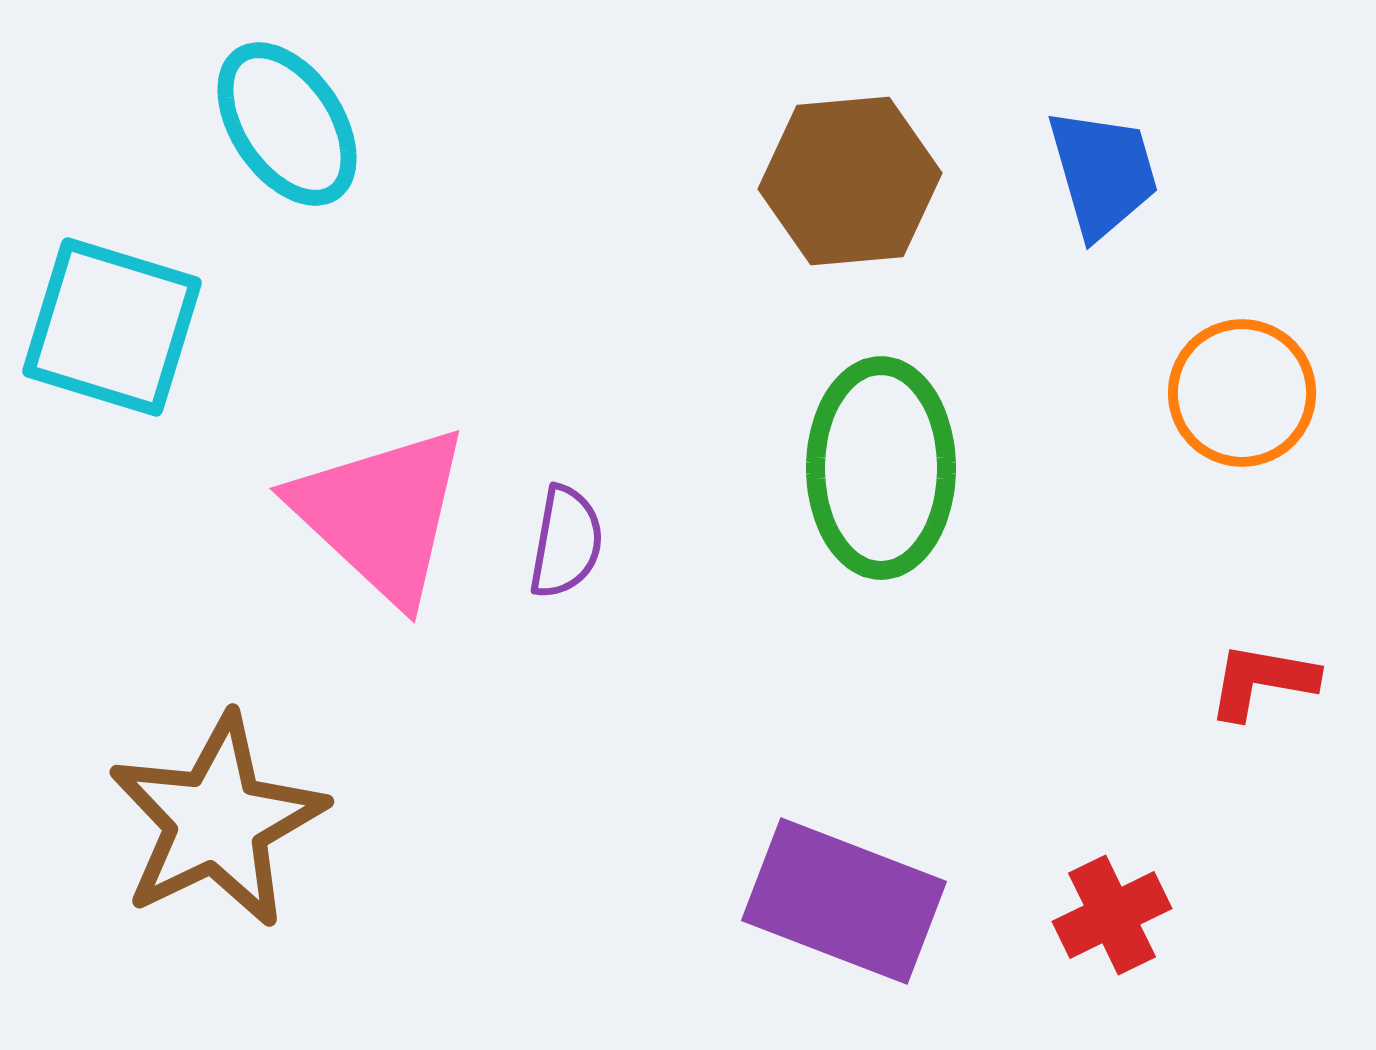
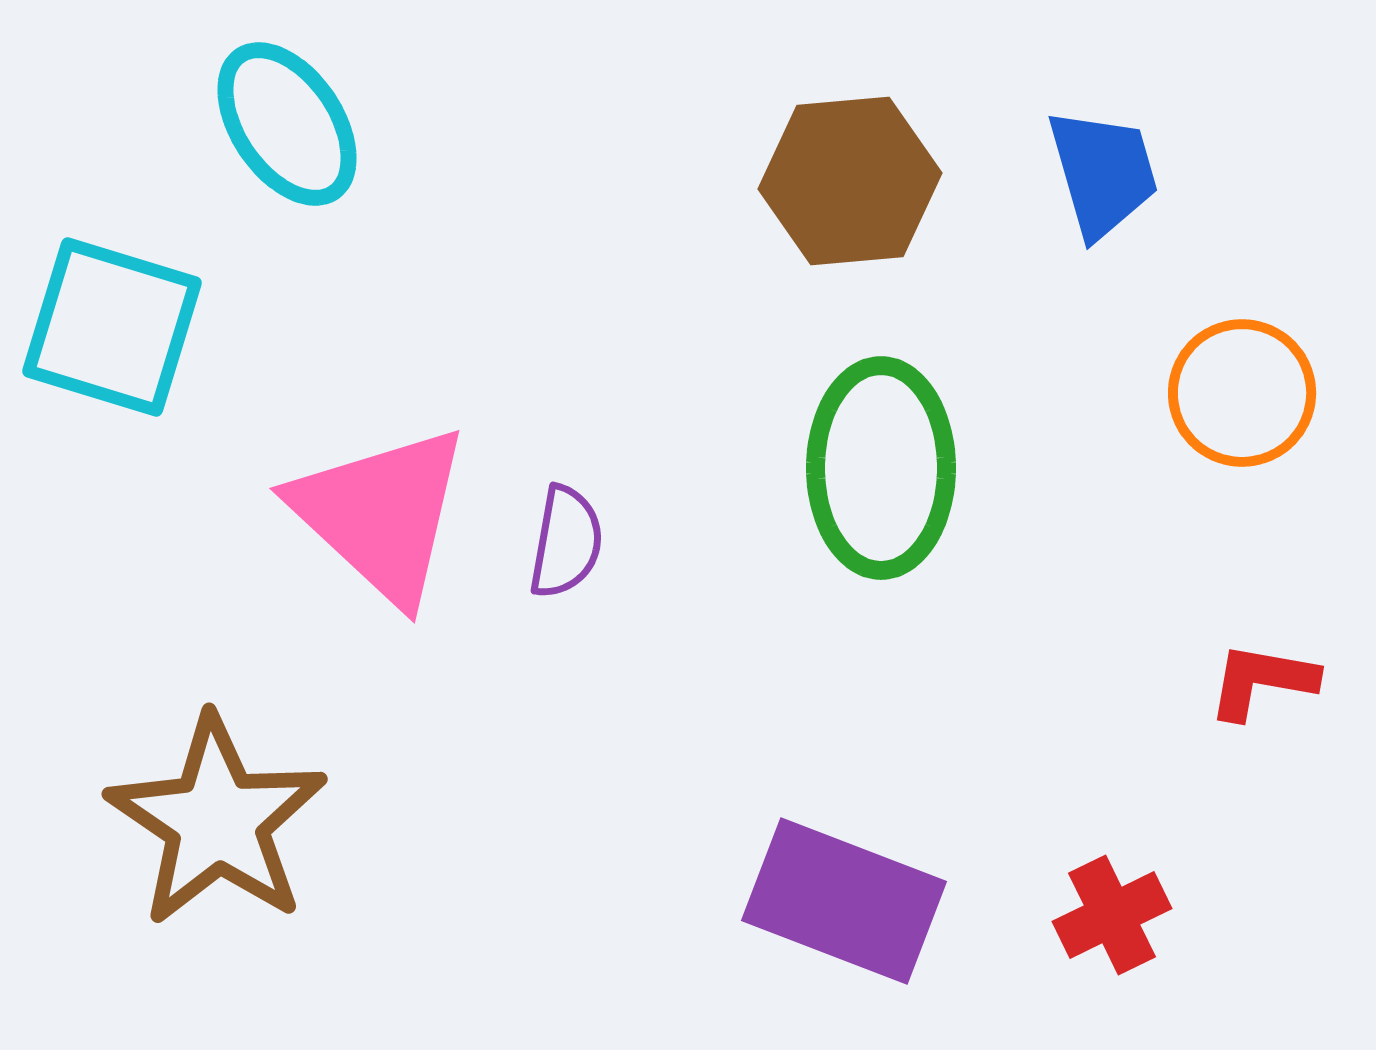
brown star: rotated 12 degrees counterclockwise
